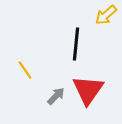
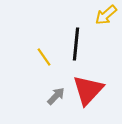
yellow line: moved 19 px right, 13 px up
red triangle: rotated 8 degrees clockwise
